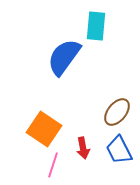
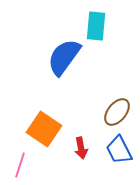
red arrow: moved 2 px left
pink line: moved 33 px left
